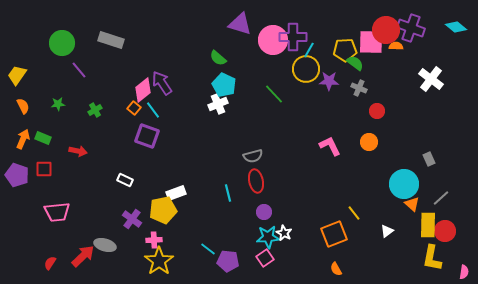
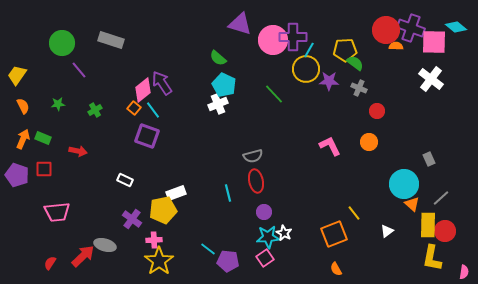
pink square at (371, 42): moved 63 px right
